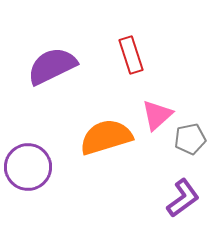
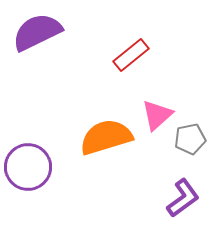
red rectangle: rotated 69 degrees clockwise
purple semicircle: moved 15 px left, 34 px up
